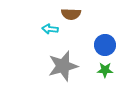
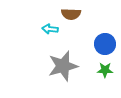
blue circle: moved 1 px up
